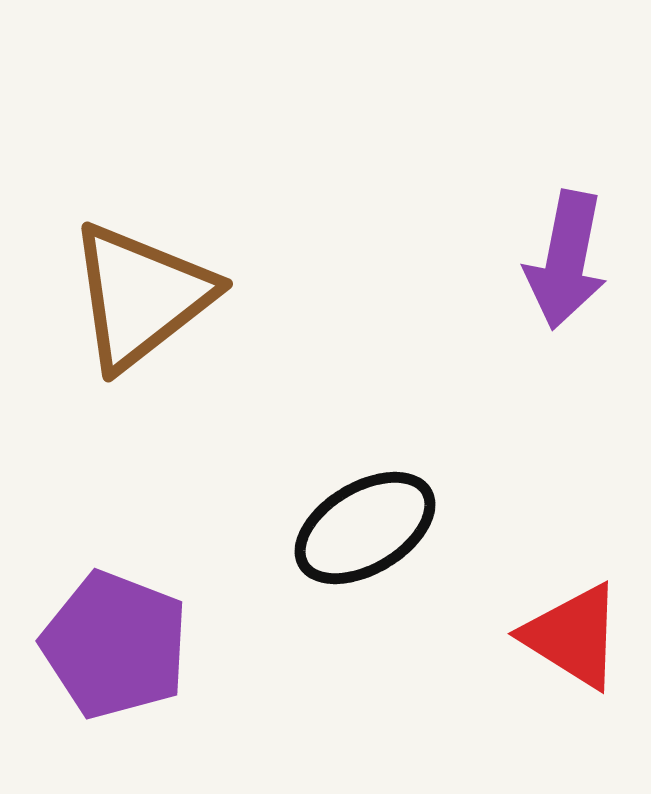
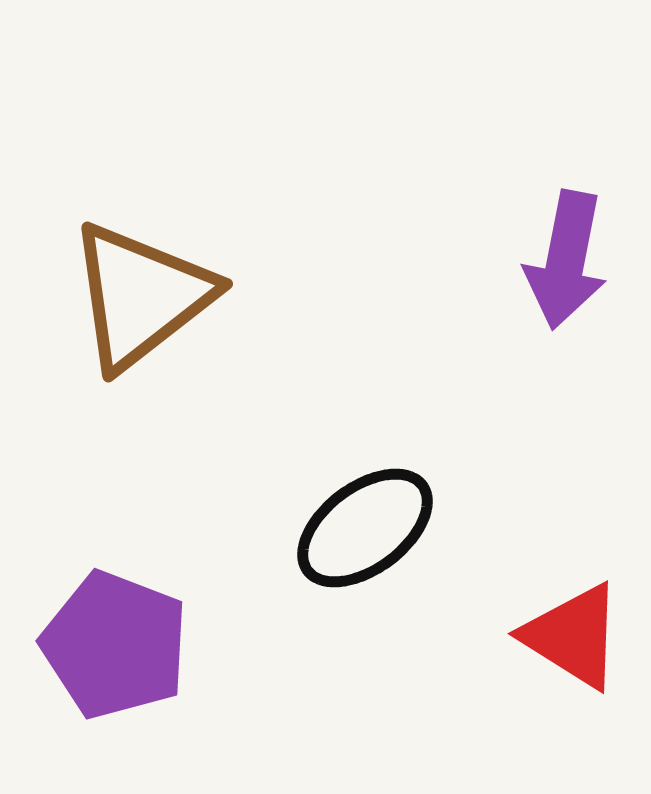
black ellipse: rotated 6 degrees counterclockwise
